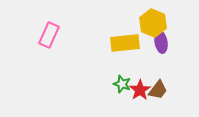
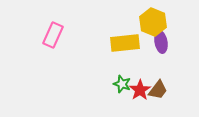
yellow hexagon: moved 1 px up
pink rectangle: moved 4 px right
